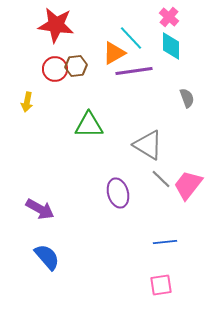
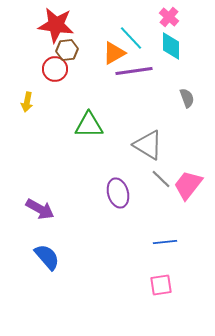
brown hexagon: moved 9 px left, 16 px up
